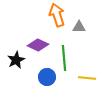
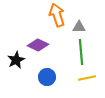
green line: moved 17 px right, 6 px up
yellow line: rotated 18 degrees counterclockwise
